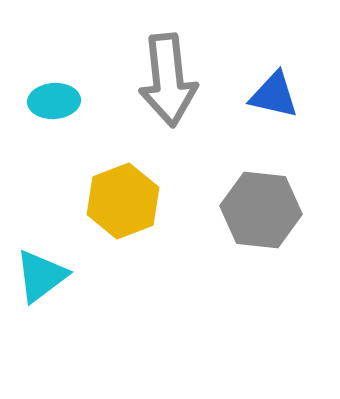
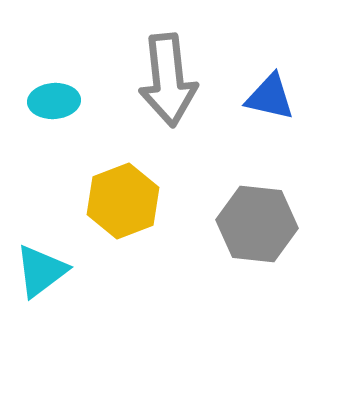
blue triangle: moved 4 px left, 2 px down
gray hexagon: moved 4 px left, 14 px down
cyan triangle: moved 5 px up
